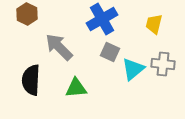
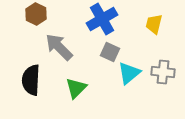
brown hexagon: moved 9 px right
gray cross: moved 8 px down
cyan triangle: moved 4 px left, 4 px down
green triangle: rotated 40 degrees counterclockwise
